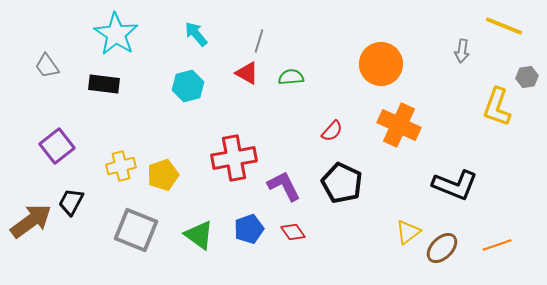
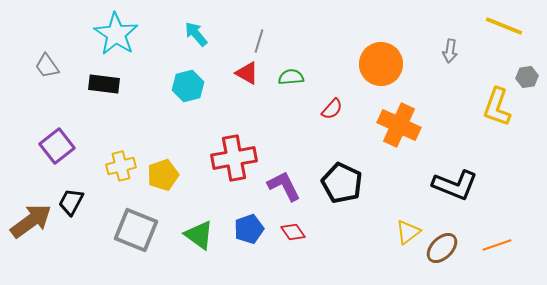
gray arrow: moved 12 px left
red semicircle: moved 22 px up
